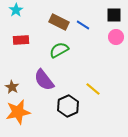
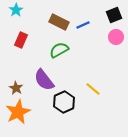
black square: rotated 21 degrees counterclockwise
blue line: rotated 56 degrees counterclockwise
red rectangle: rotated 63 degrees counterclockwise
brown star: moved 4 px right, 1 px down
black hexagon: moved 4 px left, 4 px up
orange star: rotated 15 degrees counterclockwise
